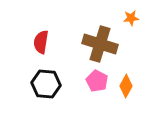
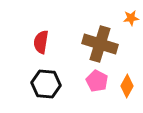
orange diamond: moved 1 px right
